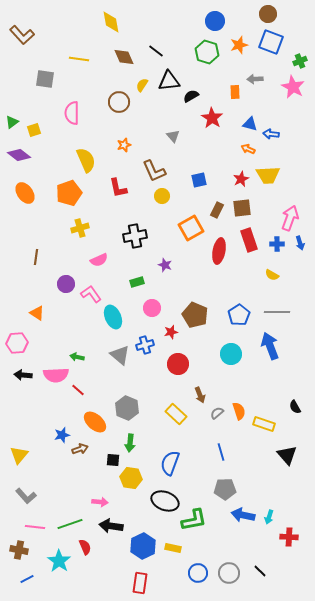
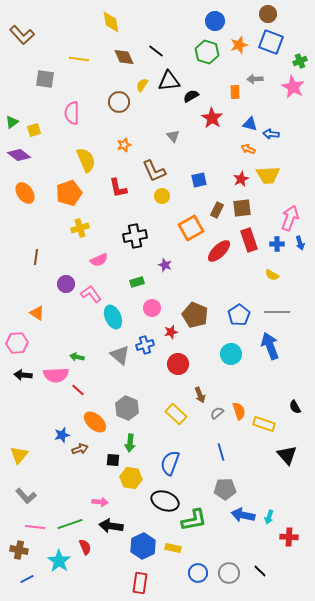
red ellipse at (219, 251): rotated 35 degrees clockwise
